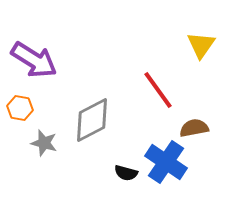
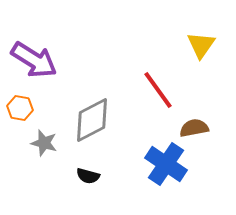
blue cross: moved 2 px down
black semicircle: moved 38 px left, 3 px down
